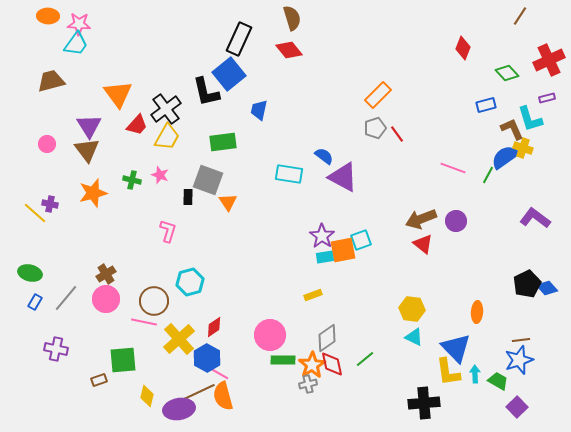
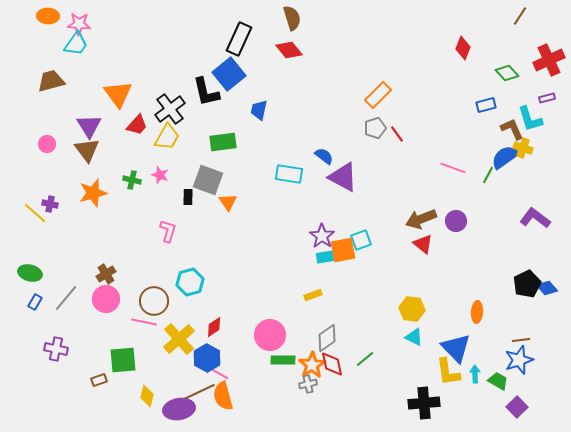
black cross at (166, 109): moved 4 px right
